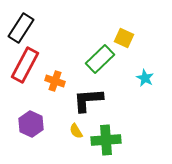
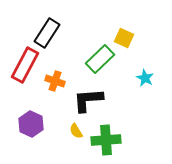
black rectangle: moved 26 px right, 5 px down
